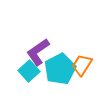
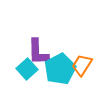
purple L-shape: rotated 56 degrees counterclockwise
cyan square: moved 2 px left, 2 px up
